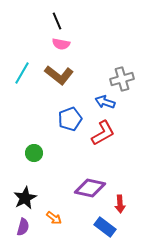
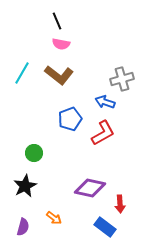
black star: moved 12 px up
